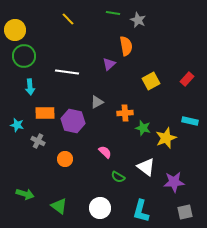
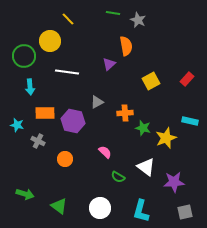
yellow circle: moved 35 px right, 11 px down
